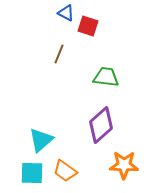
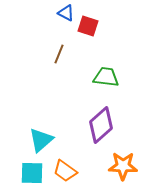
orange star: moved 1 px left, 1 px down
